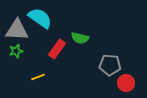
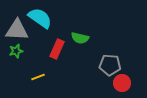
red rectangle: rotated 12 degrees counterclockwise
red circle: moved 4 px left
